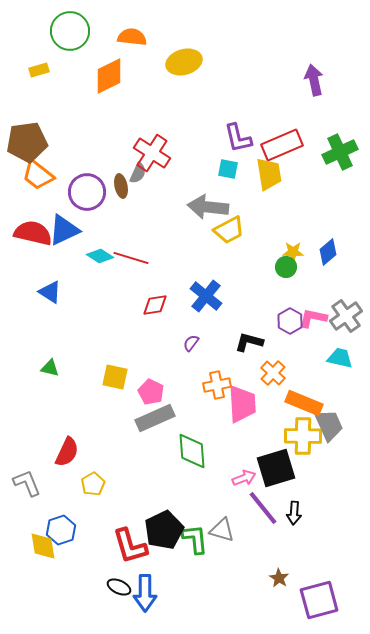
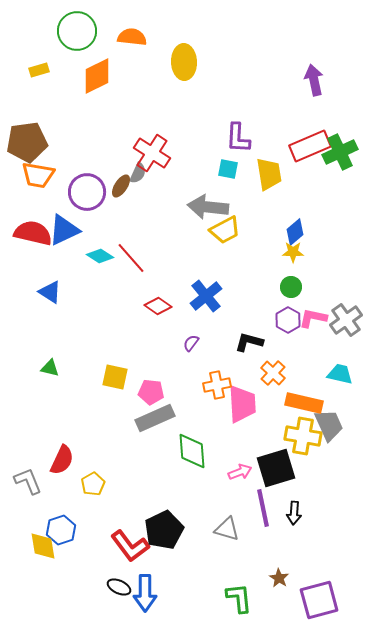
green circle at (70, 31): moved 7 px right
yellow ellipse at (184, 62): rotated 76 degrees counterclockwise
orange diamond at (109, 76): moved 12 px left
purple L-shape at (238, 138): rotated 16 degrees clockwise
red rectangle at (282, 145): moved 28 px right, 1 px down
orange trapezoid at (38, 175): rotated 28 degrees counterclockwise
brown ellipse at (121, 186): rotated 45 degrees clockwise
yellow trapezoid at (229, 230): moved 4 px left
blue diamond at (328, 252): moved 33 px left, 20 px up
red line at (131, 258): rotated 32 degrees clockwise
green circle at (286, 267): moved 5 px right, 20 px down
blue cross at (206, 296): rotated 12 degrees clockwise
red diamond at (155, 305): moved 3 px right, 1 px down; rotated 44 degrees clockwise
gray cross at (346, 316): moved 4 px down
purple hexagon at (290, 321): moved 2 px left, 1 px up
cyan trapezoid at (340, 358): moved 16 px down
pink pentagon at (151, 392): rotated 20 degrees counterclockwise
orange rectangle at (304, 403): rotated 9 degrees counterclockwise
yellow cross at (303, 436): rotated 9 degrees clockwise
red semicircle at (67, 452): moved 5 px left, 8 px down
pink arrow at (244, 478): moved 4 px left, 6 px up
gray L-shape at (27, 483): moved 1 px right, 2 px up
purple line at (263, 508): rotated 27 degrees clockwise
gray triangle at (222, 530): moved 5 px right, 1 px up
green L-shape at (195, 539): moved 44 px right, 59 px down
red L-shape at (130, 546): rotated 21 degrees counterclockwise
